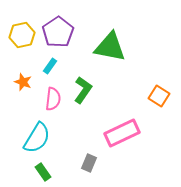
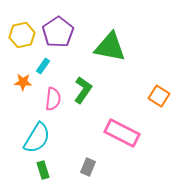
cyan rectangle: moved 7 px left
orange star: rotated 18 degrees counterclockwise
pink rectangle: rotated 52 degrees clockwise
gray rectangle: moved 1 px left, 4 px down
green rectangle: moved 2 px up; rotated 18 degrees clockwise
